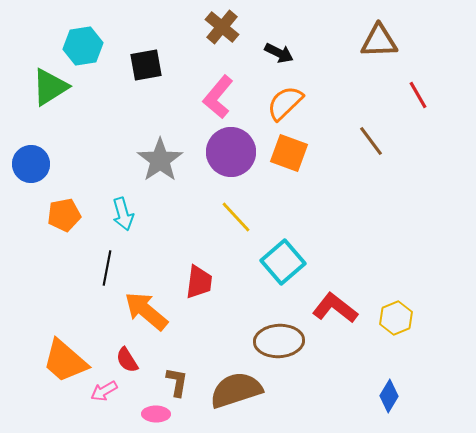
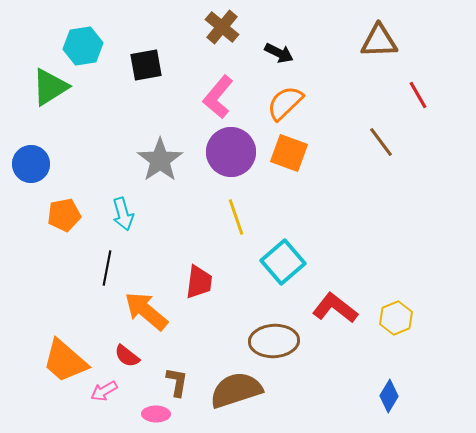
brown line: moved 10 px right, 1 px down
yellow line: rotated 24 degrees clockwise
brown ellipse: moved 5 px left
red semicircle: moved 4 px up; rotated 20 degrees counterclockwise
